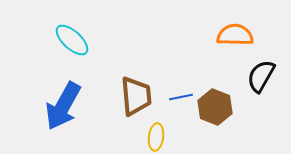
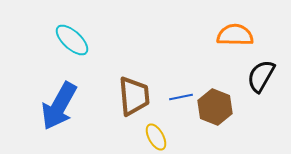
brown trapezoid: moved 2 px left
blue arrow: moved 4 px left
yellow ellipse: rotated 36 degrees counterclockwise
